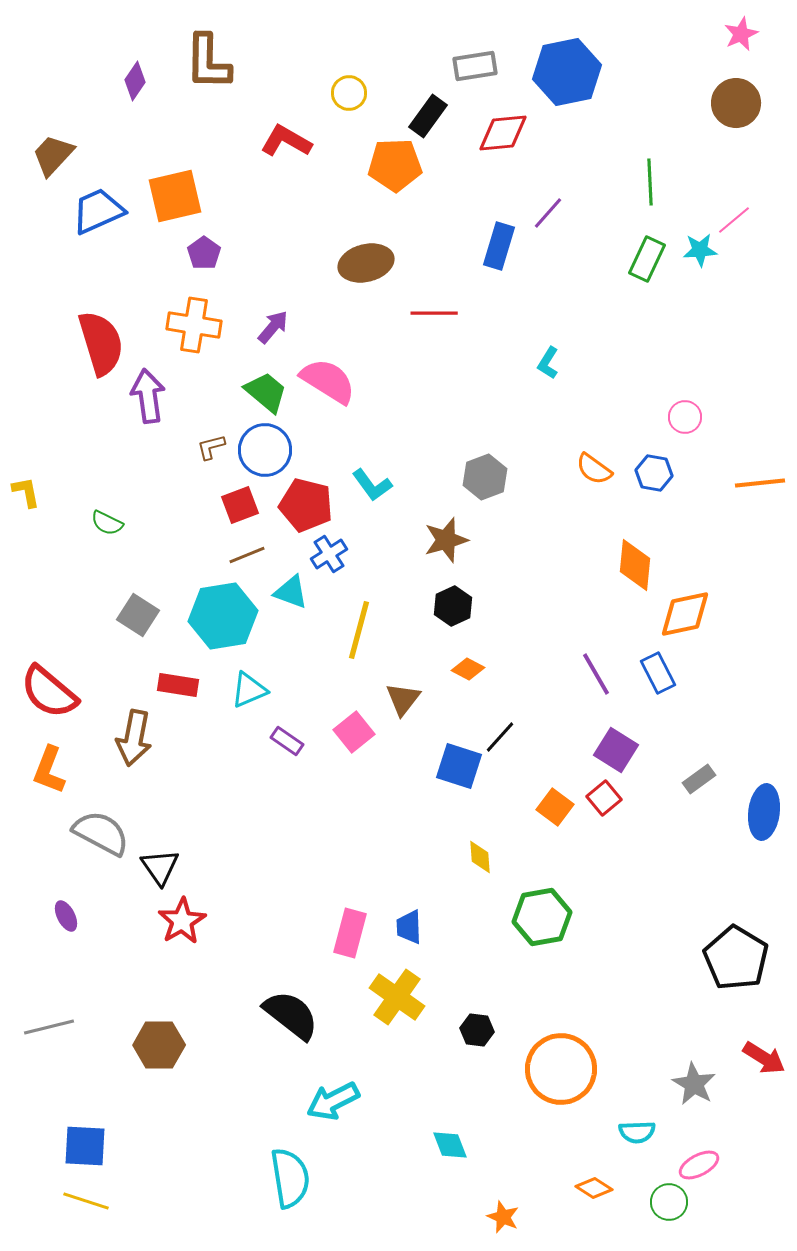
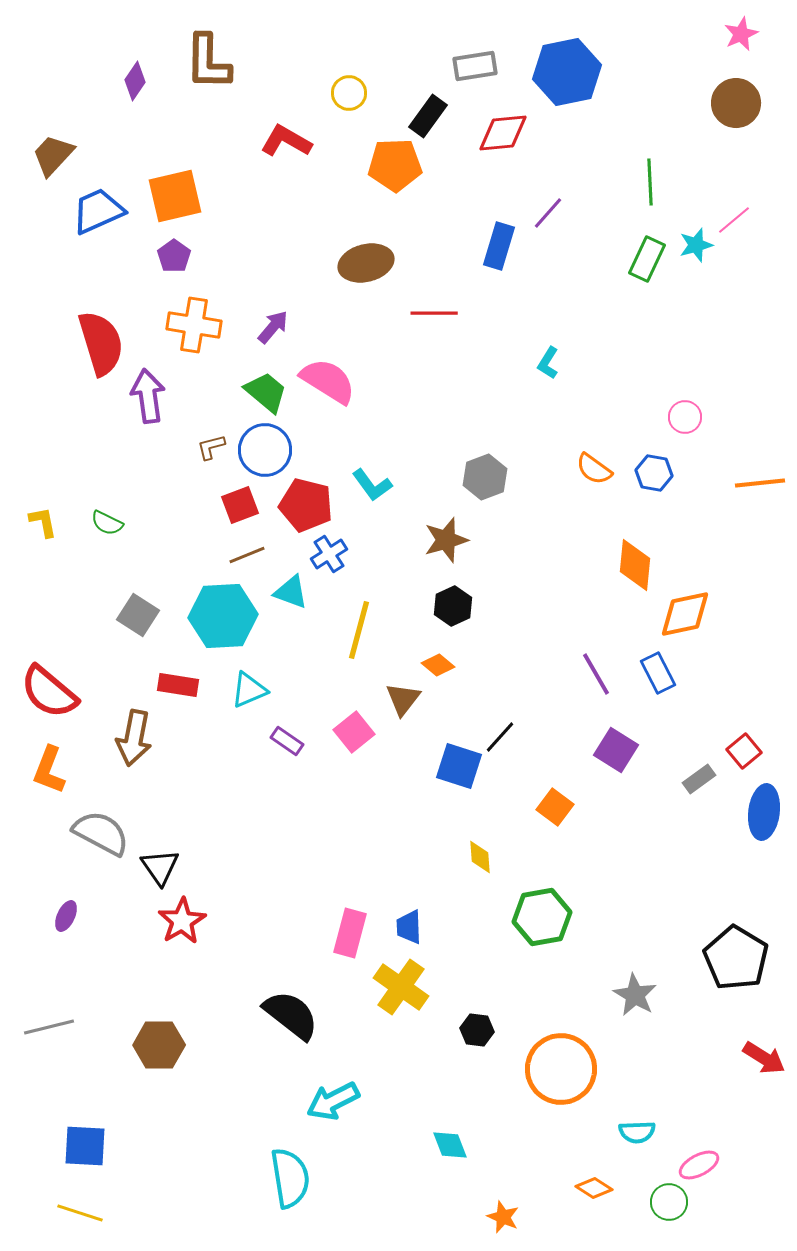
cyan star at (700, 250): moved 4 px left, 5 px up; rotated 12 degrees counterclockwise
purple pentagon at (204, 253): moved 30 px left, 3 px down
yellow L-shape at (26, 492): moved 17 px right, 30 px down
cyan hexagon at (223, 616): rotated 6 degrees clockwise
orange diamond at (468, 669): moved 30 px left, 4 px up; rotated 12 degrees clockwise
red square at (604, 798): moved 140 px right, 47 px up
purple ellipse at (66, 916): rotated 52 degrees clockwise
yellow cross at (397, 997): moved 4 px right, 10 px up
gray star at (694, 1084): moved 59 px left, 89 px up
yellow line at (86, 1201): moved 6 px left, 12 px down
